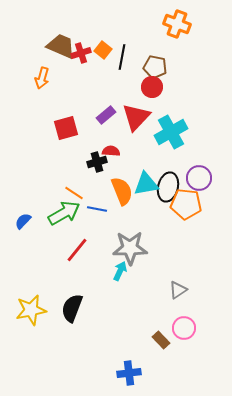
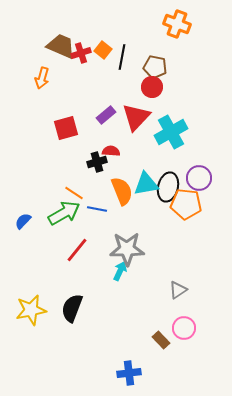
gray star: moved 3 px left, 1 px down
